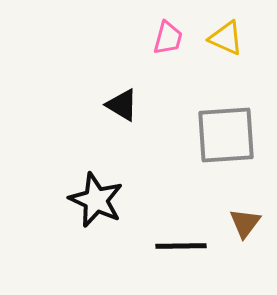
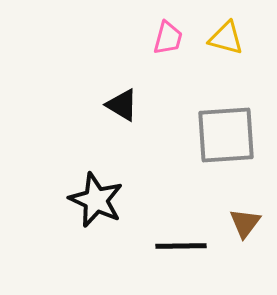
yellow triangle: rotated 9 degrees counterclockwise
